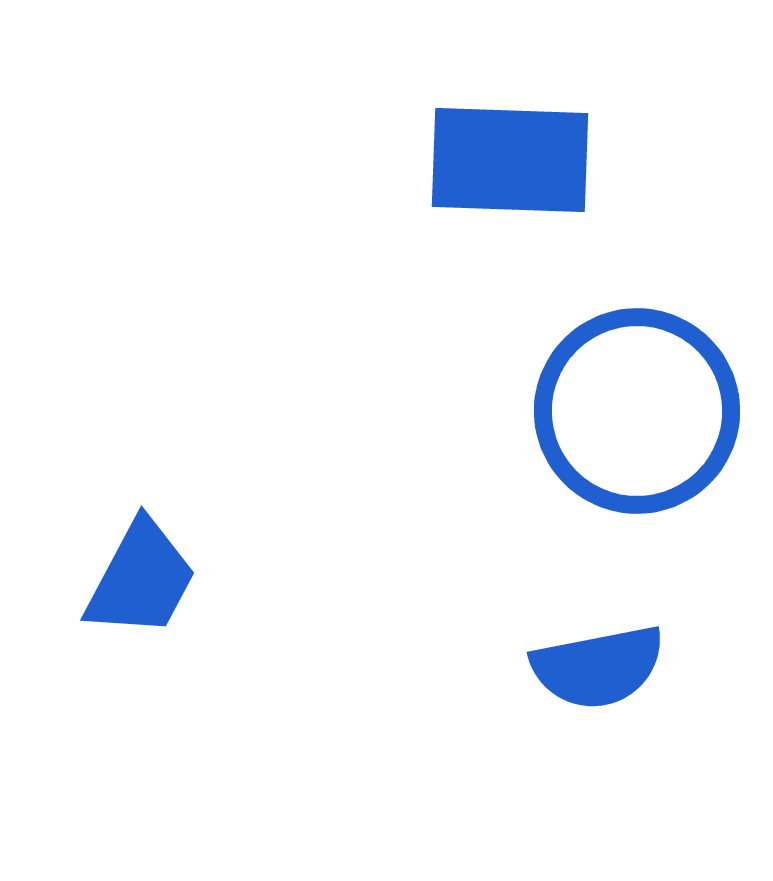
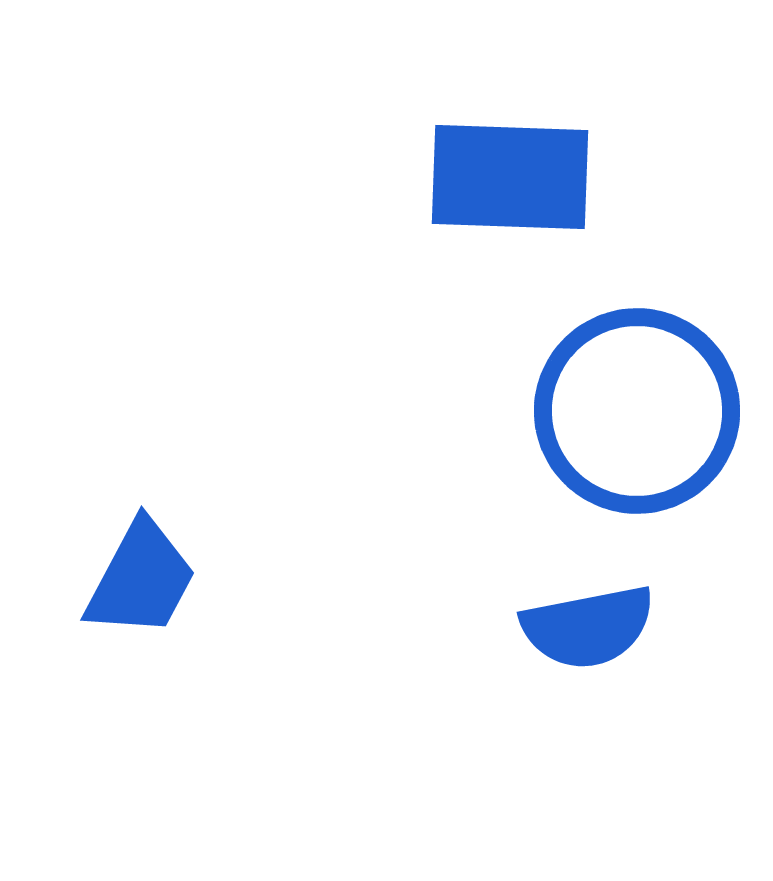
blue rectangle: moved 17 px down
blue semicircle: moved 10 px left, 40 px up
